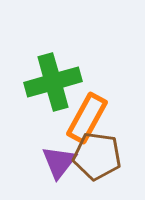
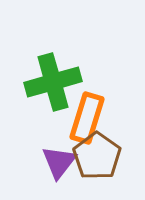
orange rectangle: rotated 12 degrees counterclockwise
brown pentagon: rotated 27 degrees clockwise
